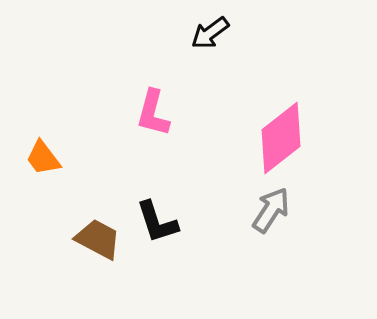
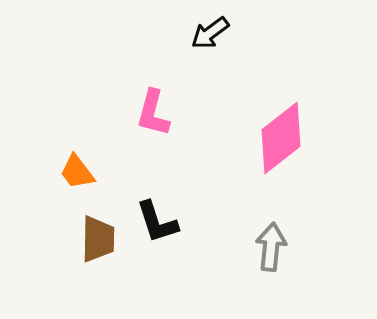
orange trapezoid: moved 34 px right, 14 px down
gray arrow: moved 37 px down; rotated 27 degrees counterclockwise
brown trapezoid: rotated 63 degrees clockwise
